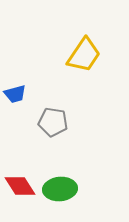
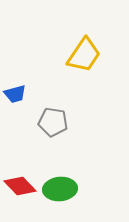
red diamond: rotated 12 degrees counterclockwise
